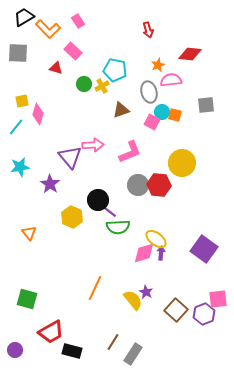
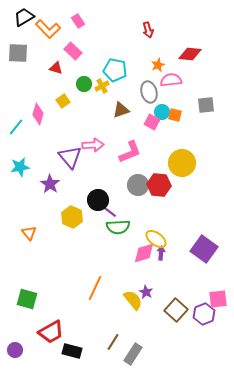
yellow square at (22, 101): moved 41 px right; rotated 24 degrees counterclockwise
